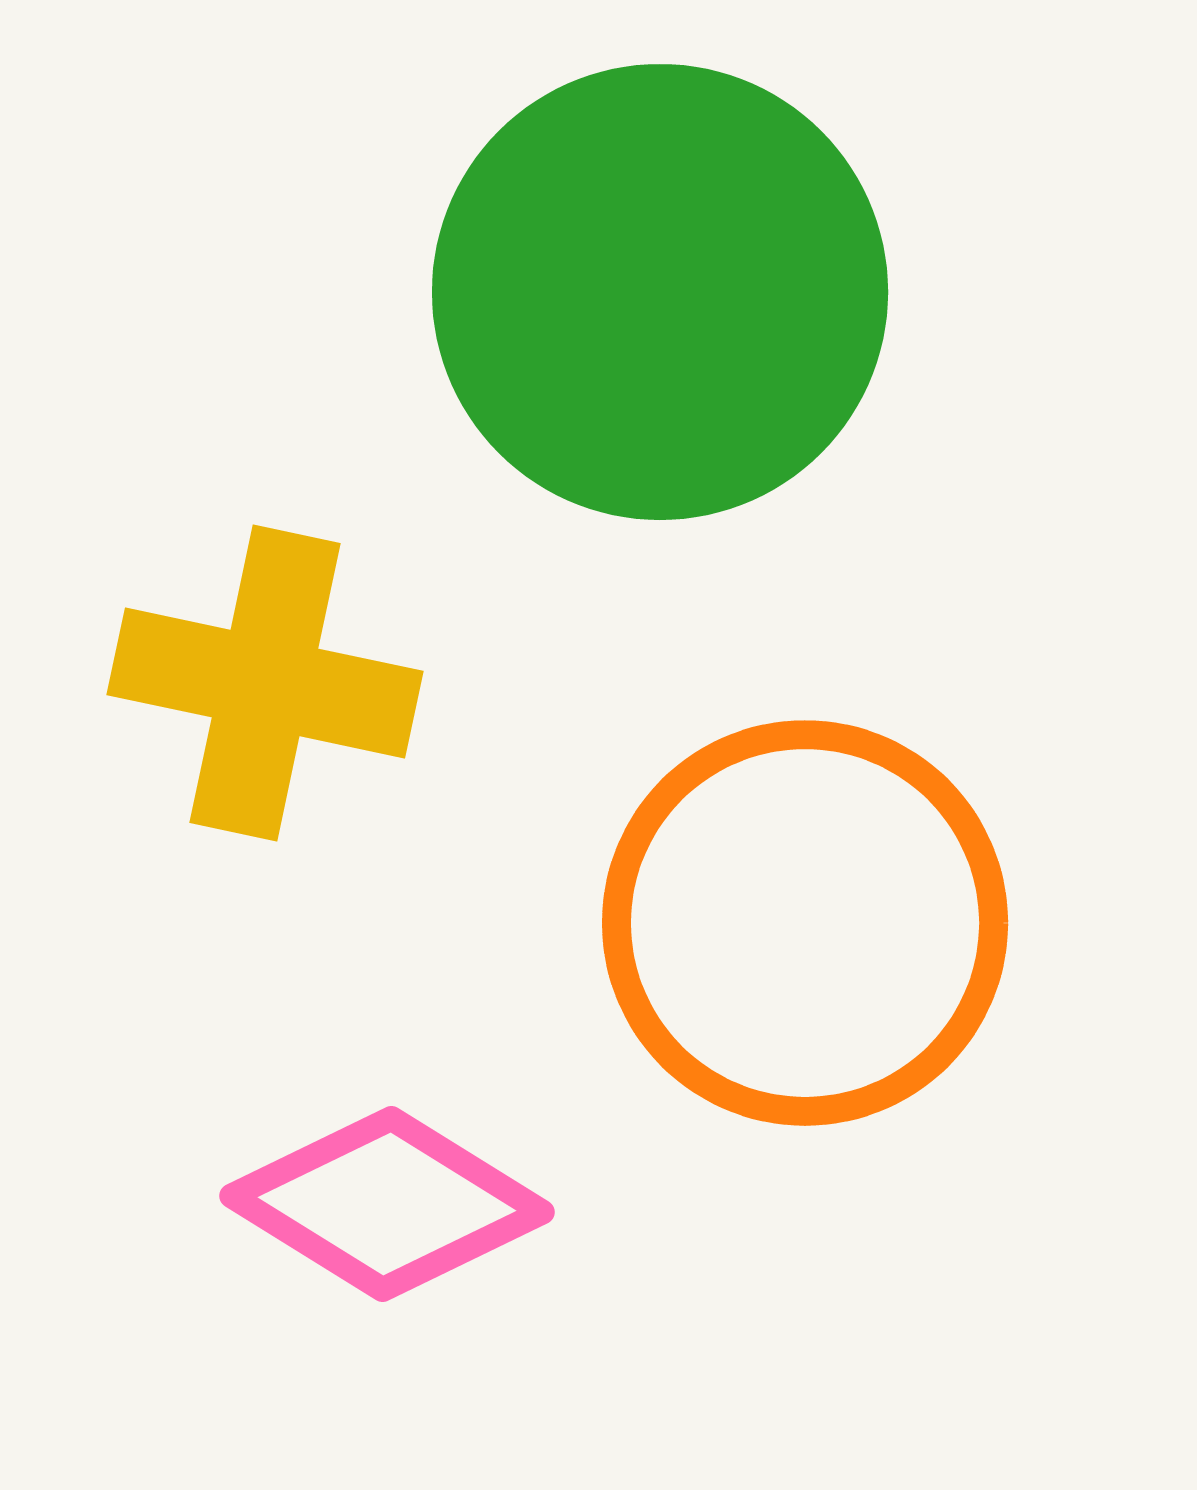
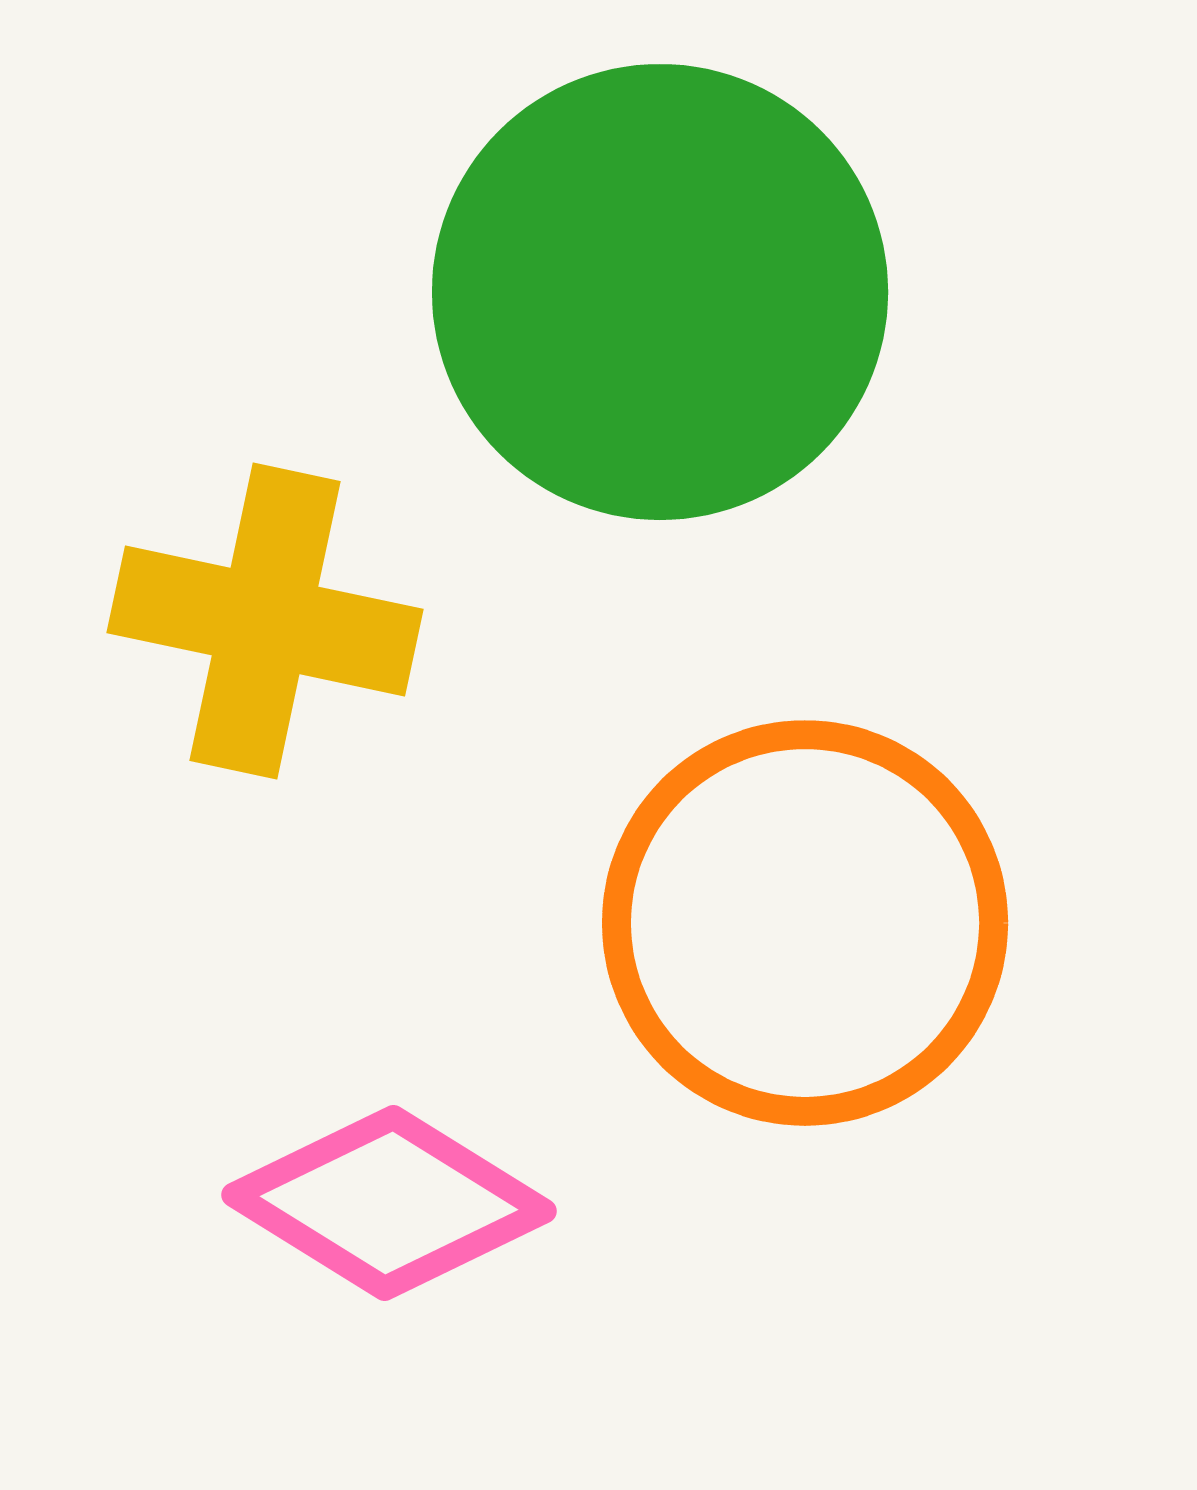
yellow cross: moved 62 px up
pink diamond: moved 2 px right, 1 px up
